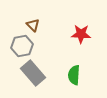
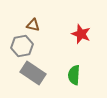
brown triangle: rotated 32 degrees counterclockwise
red star: rotated 18 degrees clockwise
gray rectangle: rotated 15 degrees counterclockwise
